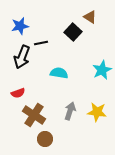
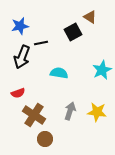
black square: rotated 18 degrees clockwise
